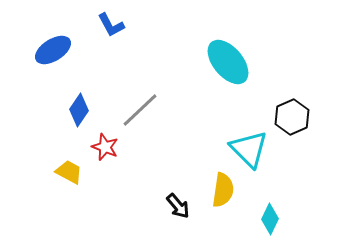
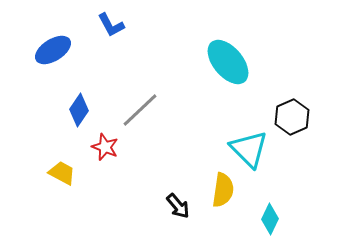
yellow trapezoid: moved 7 px left, 1 px down
